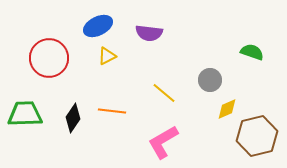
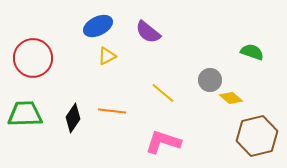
purple semicircle: moved 1 px left, 1 px up; rotated 32 degrees clockwise
red circle: moved 16 px left
yellow line: moved 1 px left
yellow diamond: moved 4 px right, 11 px up; rotated 65 degrees clockwise
pink L-shape: rotated 48 degrees clockwise
